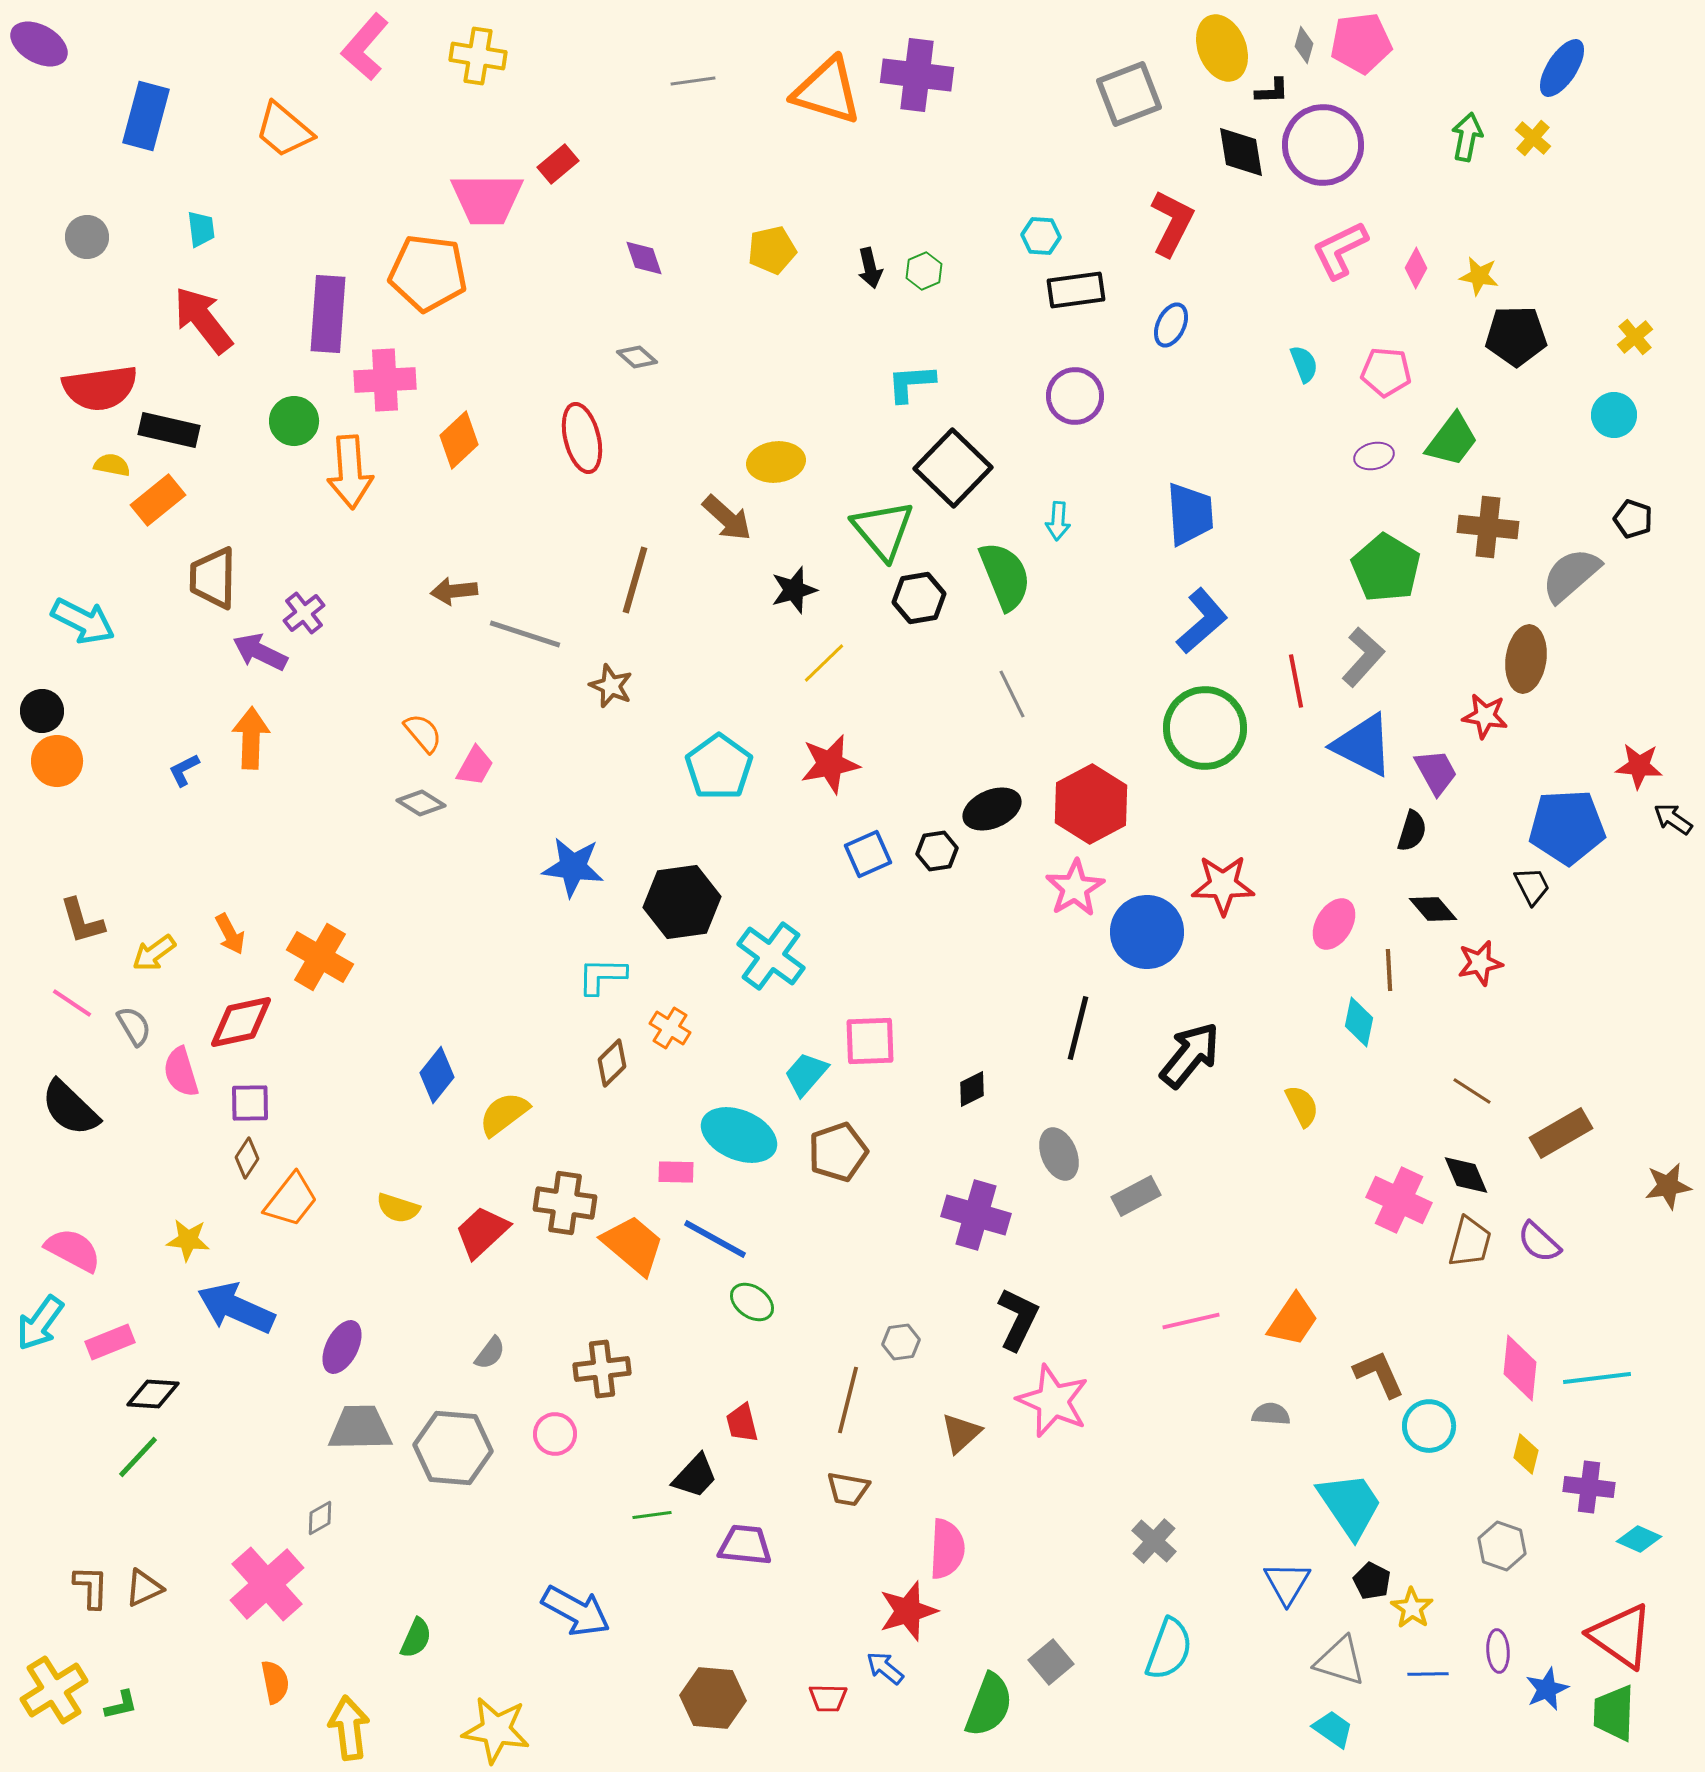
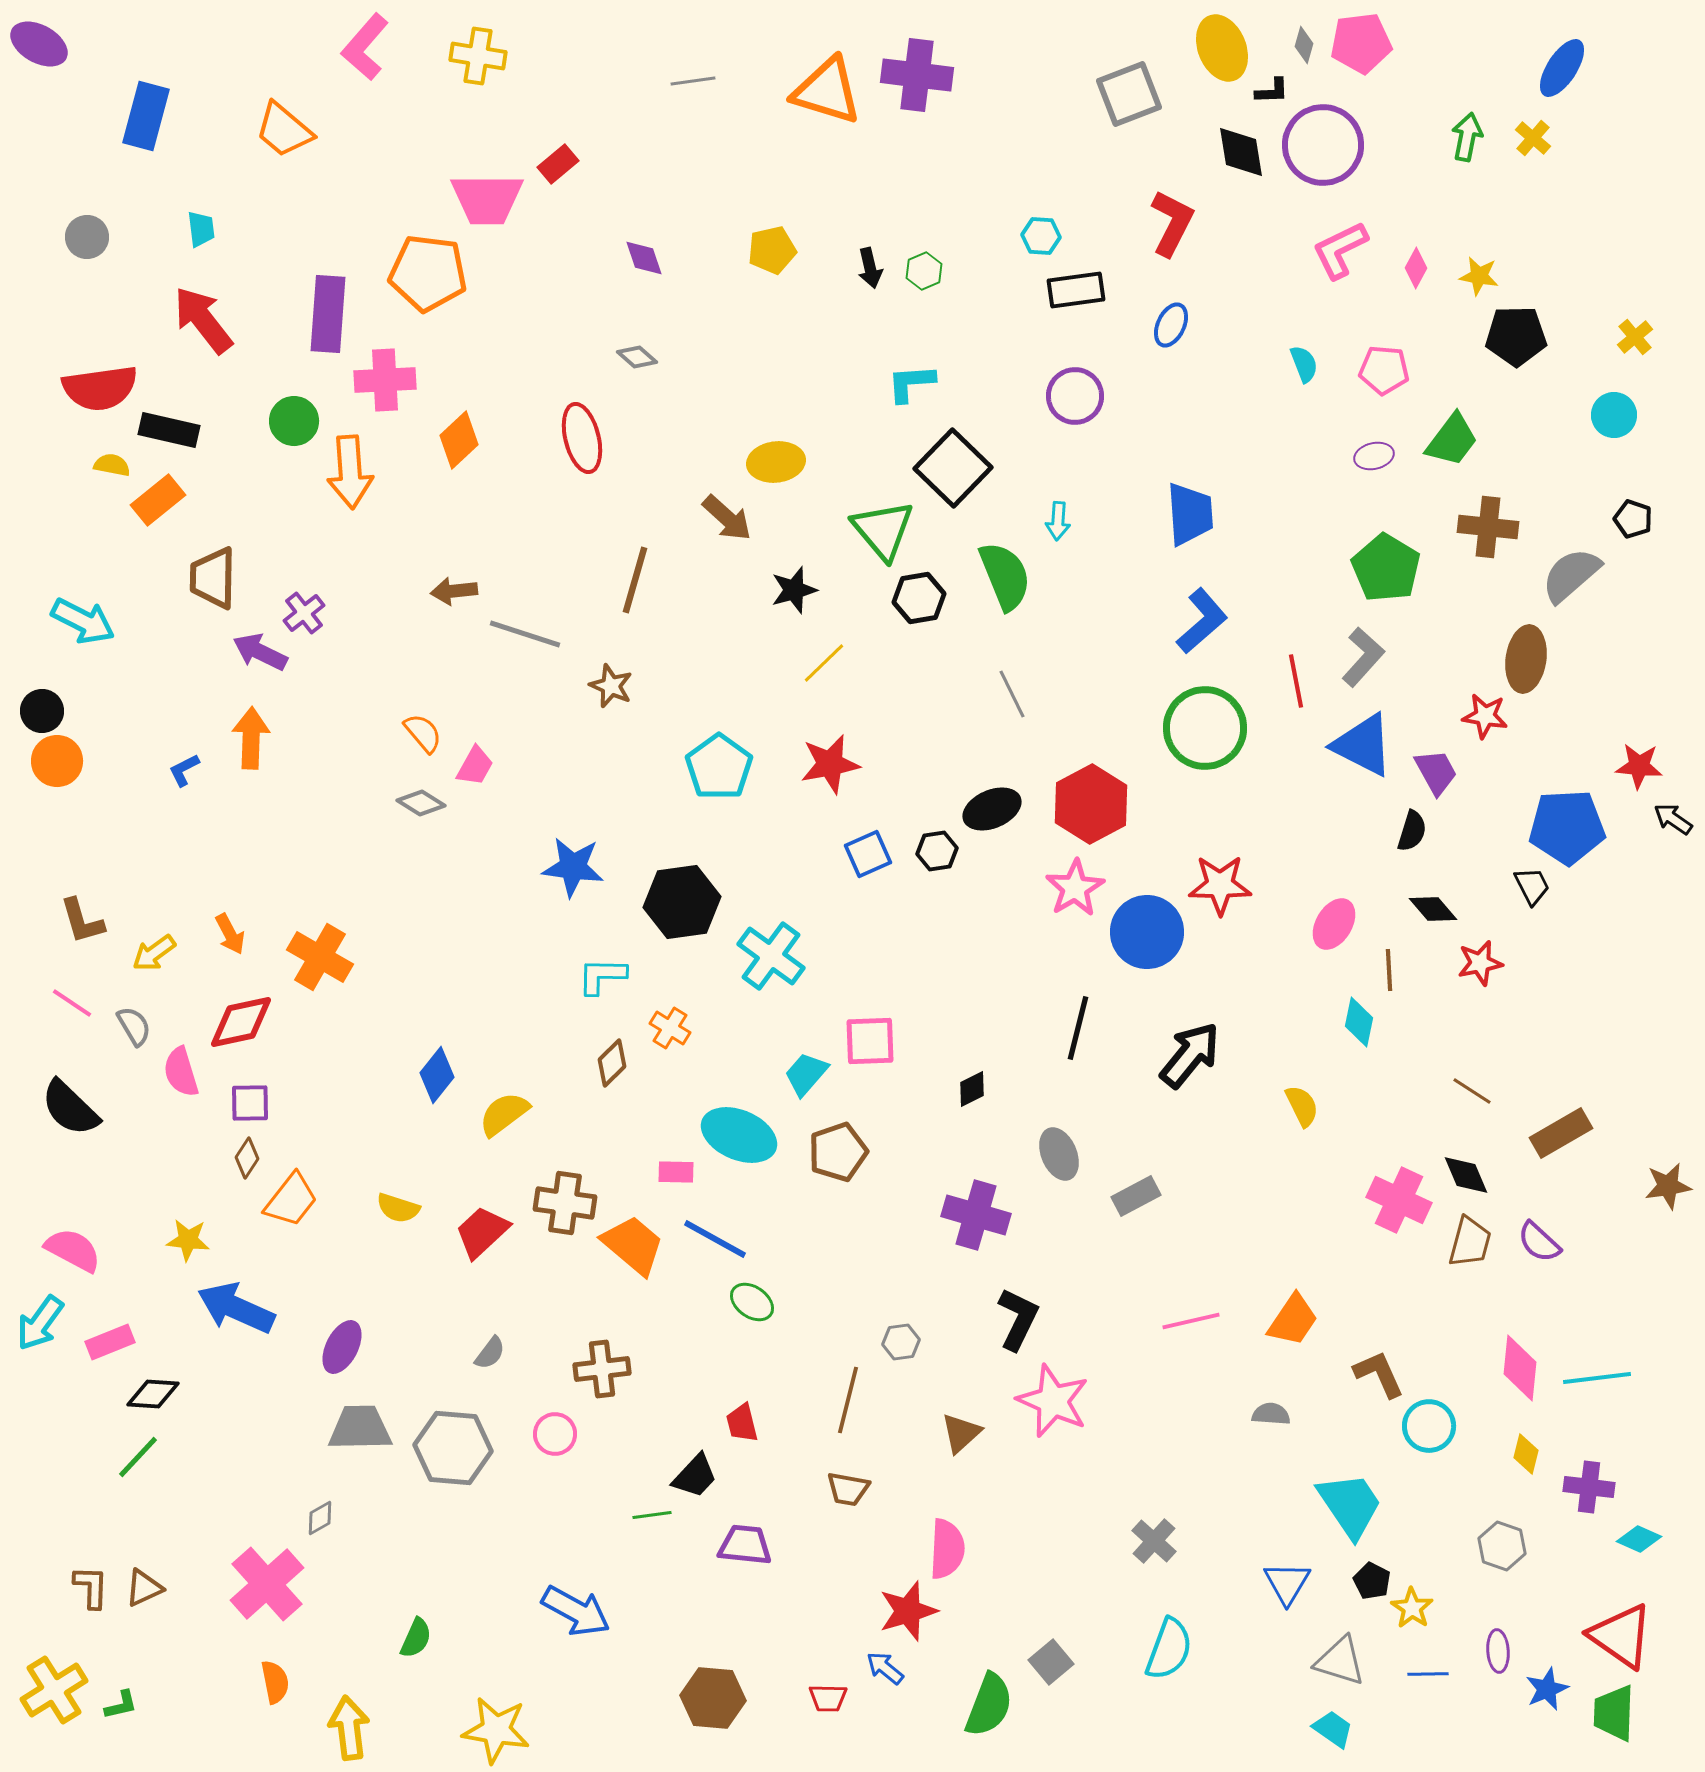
pink pentagon at (1386, 372): moved 2 px left, 2 px up
red star at (1223, 885): moved 3 px left
